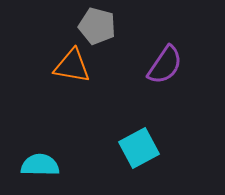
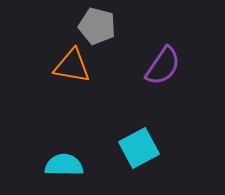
purple semicircle: moved 2 px left, 1 px down
cyan semicircle: moved 24 px right
